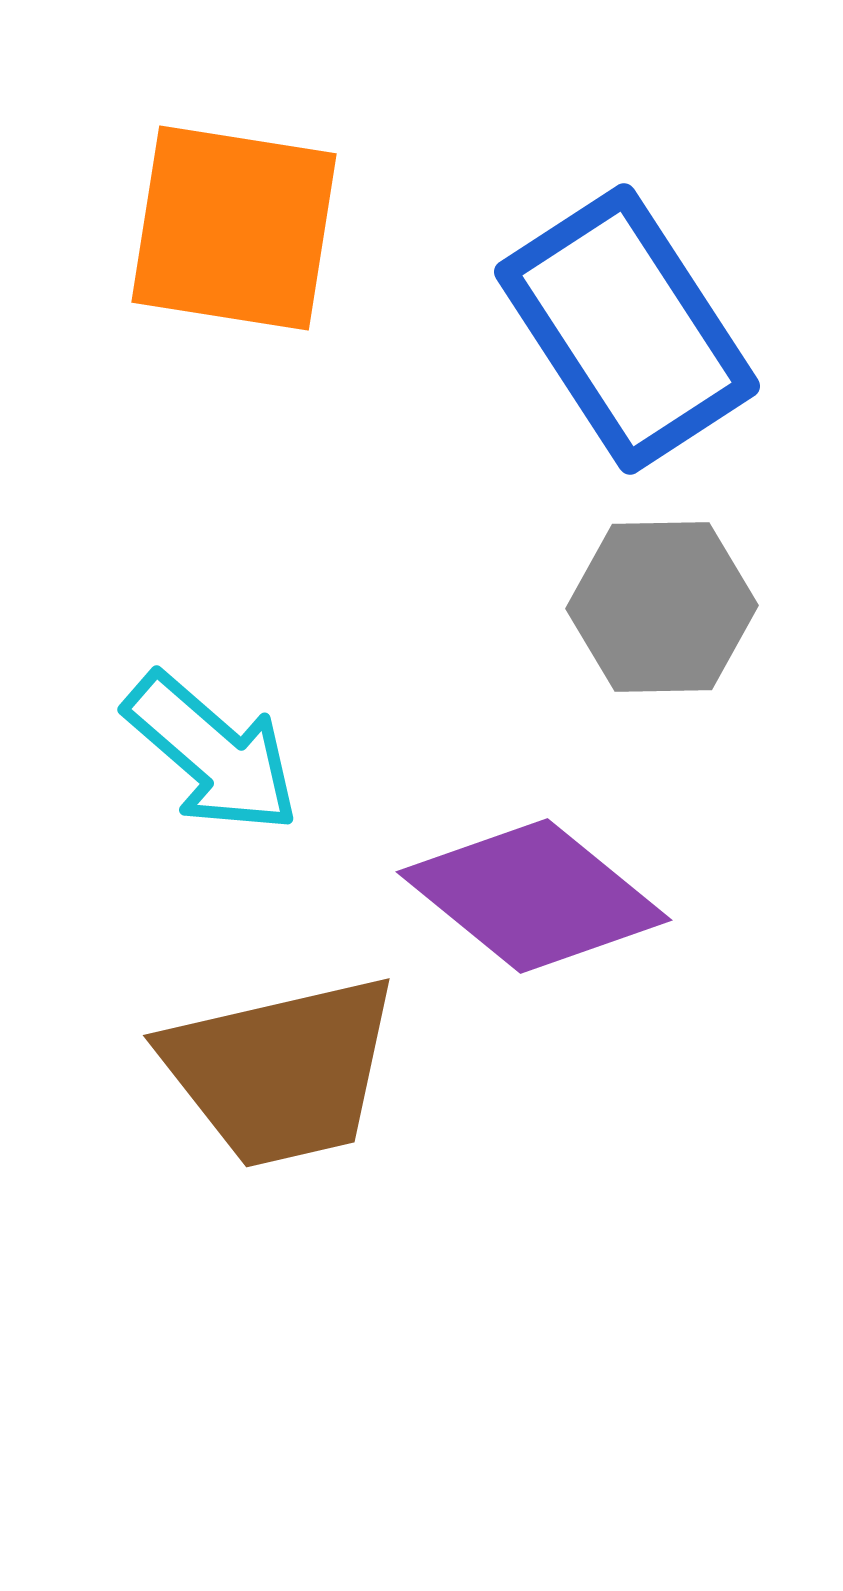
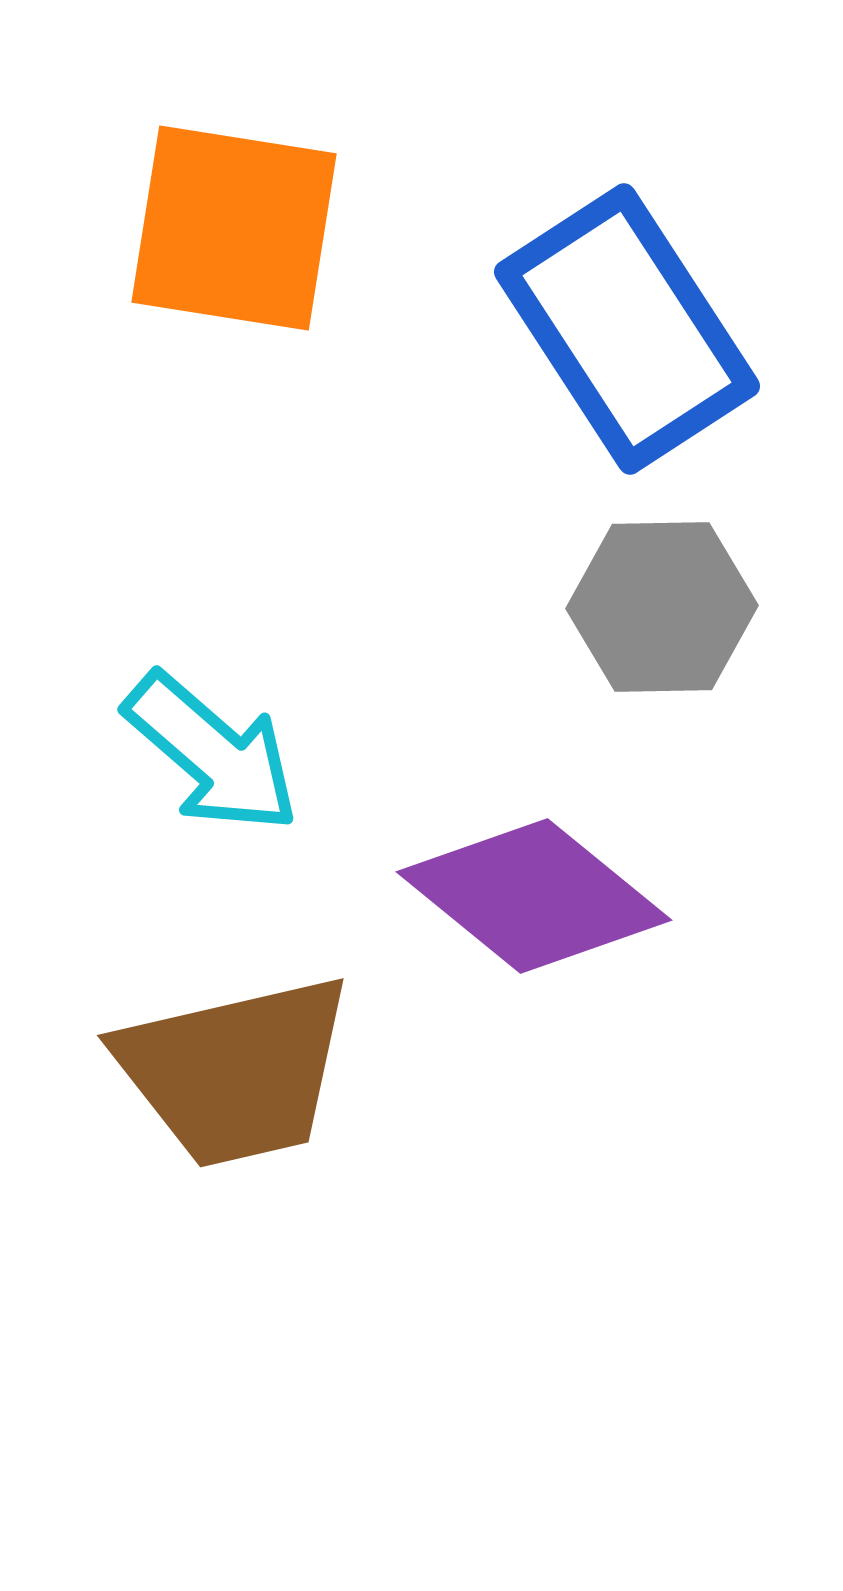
brown trapezoid: moved 46 px left
